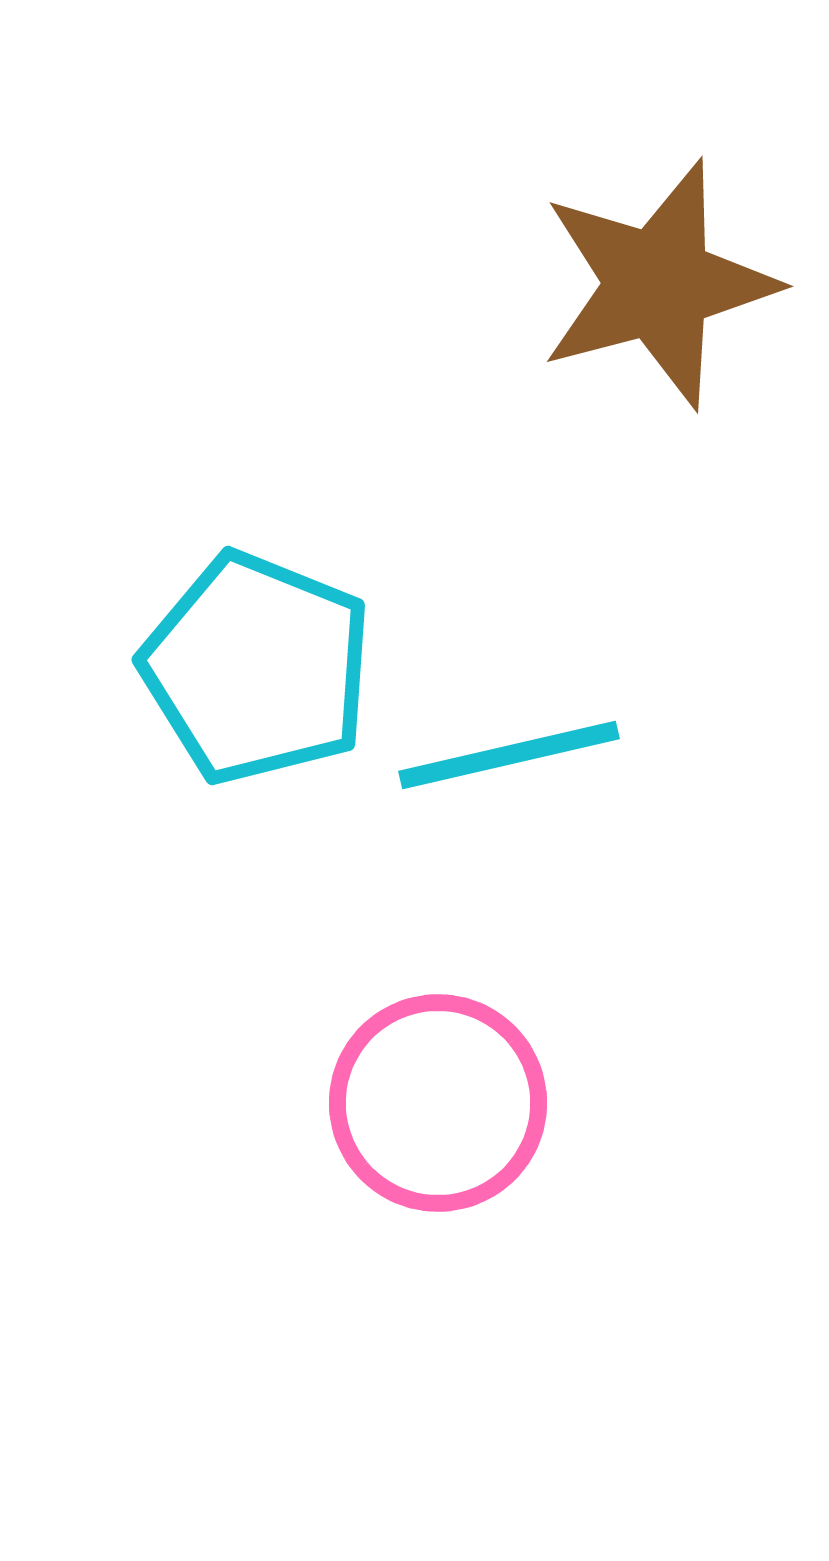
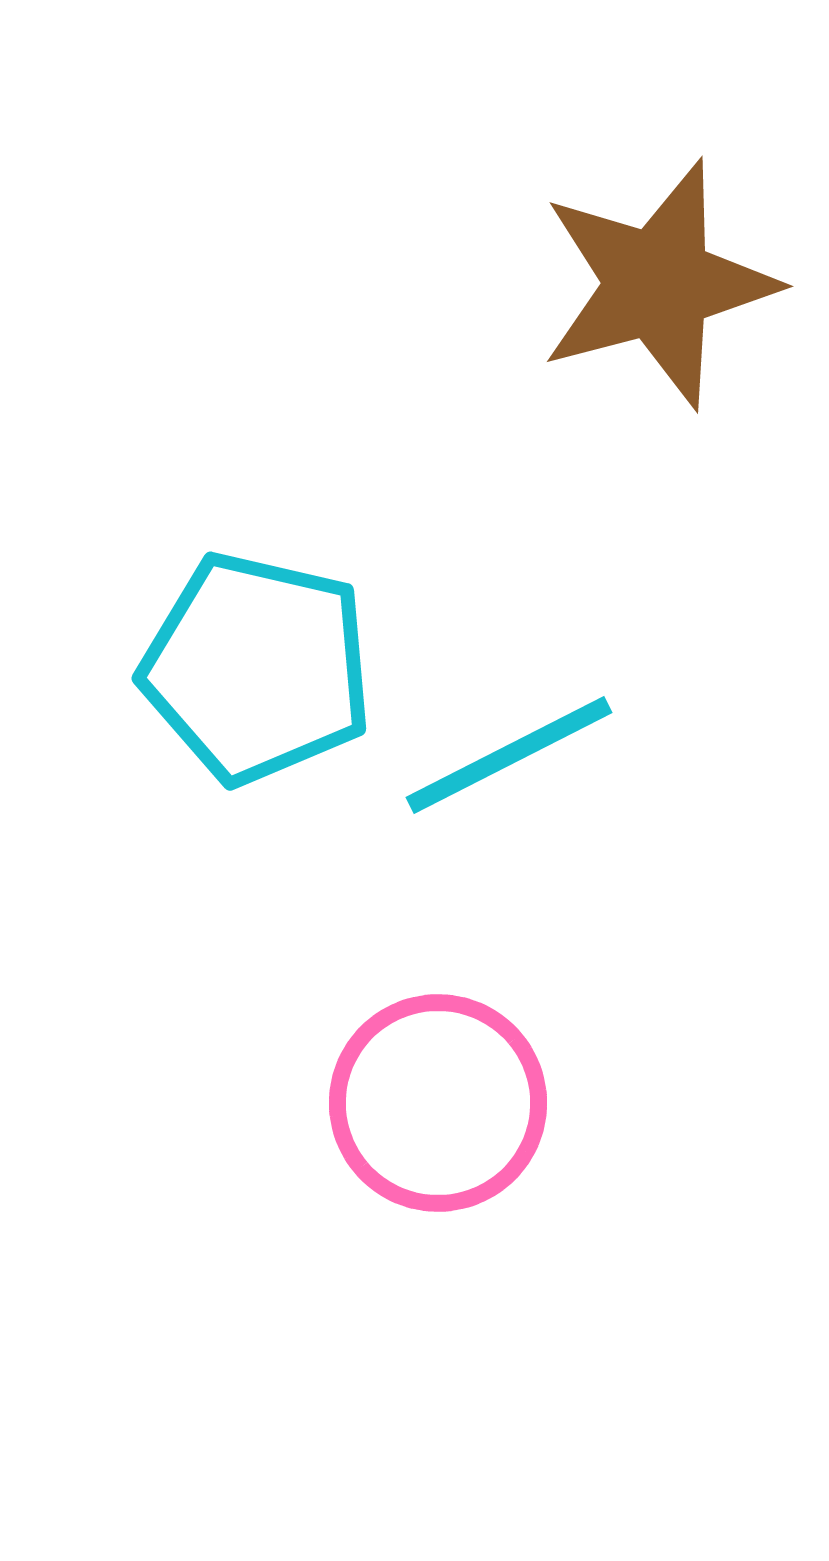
cyan pentagon: rotated 9 degrees counterclockwise
cyan line: rotated 14 degrees counterclockwise
